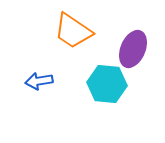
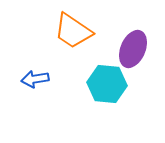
blue arrow: moved 4 px left, 2 px up
